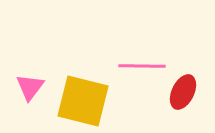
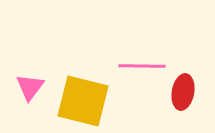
red ellipse: rotated 16 degrees counterclockwise
